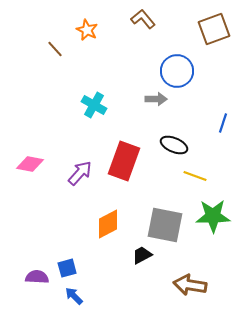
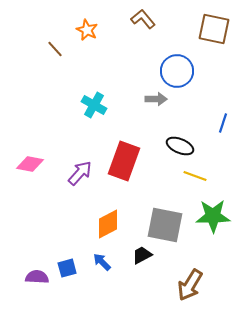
brown square: rotated 32 degrees clockwise
black ellipse: moved 6 px right, 1 px down
brown arrow: rotated 68 degrees counterclockwise
blue arrow: moved 28 px right, 34 px up
